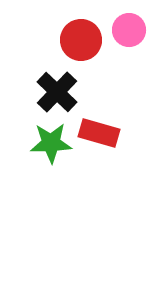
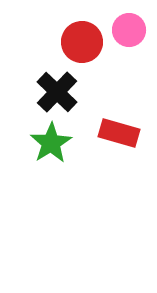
red circle: moved 1 px right, 2 px down
red rectangle: moved 20 px right
green star: rotated 30 degrees counterclockwise
